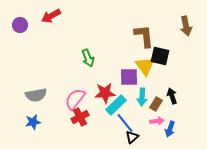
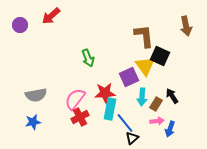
red arrow: rotated 12 degrees counterclockwise
black square: rotated 12 degrees clockwise
purple square: rotated 24 degrees counterclockwise
black arrow: rotated 14 degrees counterclockwise
cyan rectangle: moved 6 px left, 4 px down; rotated 35 degrees counterclockwise
black triangle: moved 1 px down
